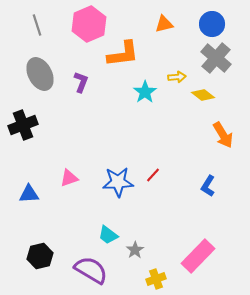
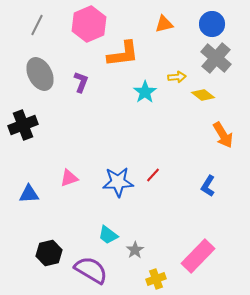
gray line: rotated 45 degrees clockwise
black hexagon: moved 9 px right, 3 px up
